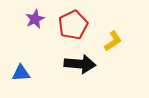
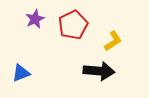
black arrow: moved 19 px right, 7 px down
blue triangle: rotated 18 degrees counterclockwise
